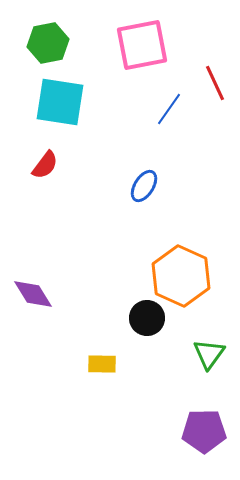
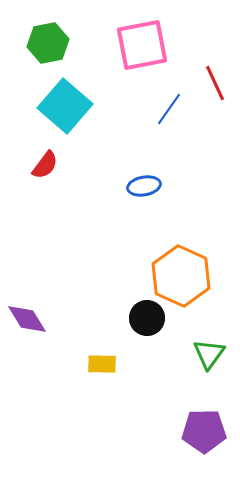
cyan square: moved 5 px right, 4 px down; rotated 32 degrees clockwise
blue ellipse: rotated 48 degrees clockwise
purple diamond: moved 6 px left, 25 px down
